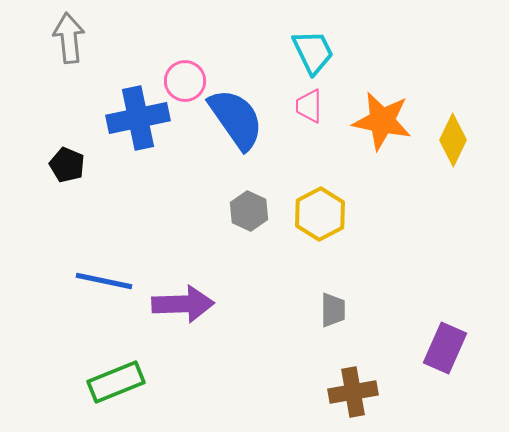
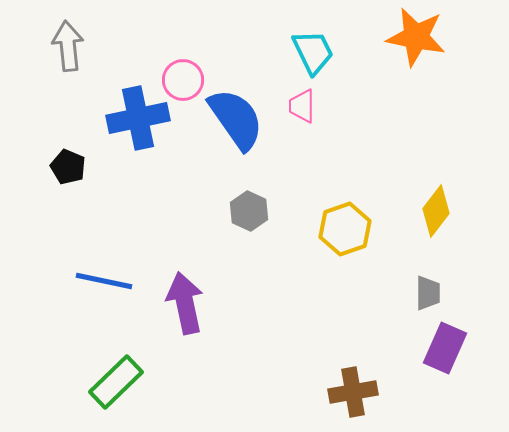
gray arrow: moved 1 px left, 8 px down
pink circle: moved 2 px left, 1 px up
pink trapezoid: moved 7 px left
orange star: moved 34 px right, 84 px up
yellow diamond: moved 17 px left, 71 px down; rotated 12 degrees clockwise
black pentagon: moved 1 px right, 2 px down
yellow hexagon: moved 25 px right, 15 px down; rotated 9 degrees clockwise
purple arrow: moved 2 px right, 1 px up; rotated 100 degrees counterclockwise
gray trapezoid: moved 95 px right, 17 px up
green rectangle: rotated 22 degrees counterclockwise
